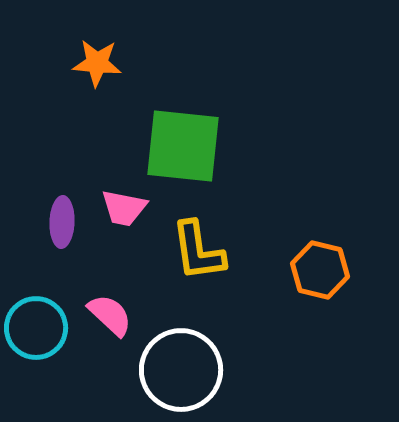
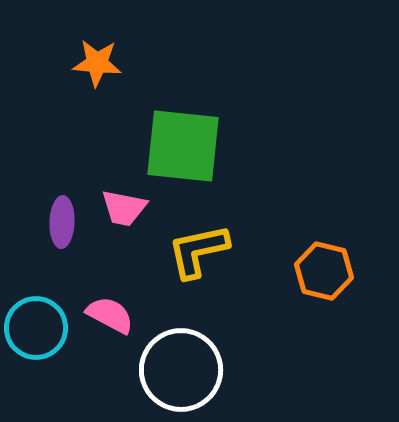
yellow L-shape: rotated 86 degrees clockwise
orange hexagon: moved 4 px right, 1 px down
pink semicircle: rotated 15 degrees counterclockwise
